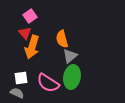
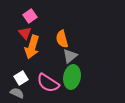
white square: rotated 24 degrees counterclockwise
